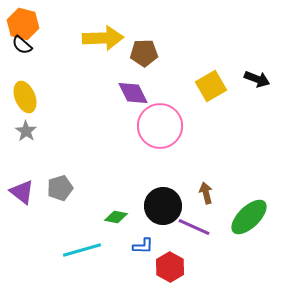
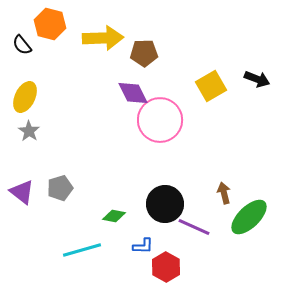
orange hexagon: moved 27 px right
black semicircle: rotated 10 degrees clockwise
yellow ellipse: rotated 48 degrees clockwise
pink circle: moved 6 px up
gray star: moved 3 px right
brown arrow: moved 18 px right
black circle: moved 2 px right, 2 px up
green diamond: moved 2 px left, 1 px up
red hexagon: moved 4 px left
